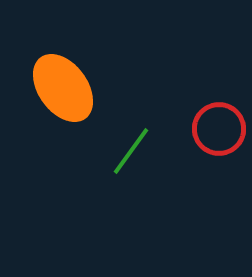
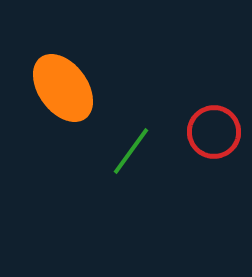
red circle: moved 5 px left, 3 px down
